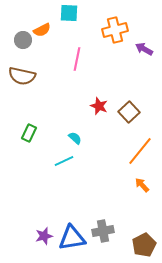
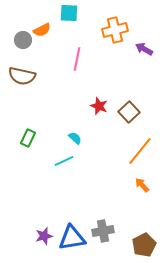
green rectangle: moved 1 px left, 5 px down
